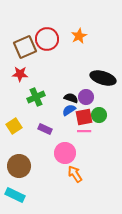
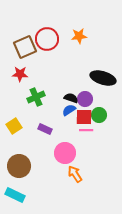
orange star: rotated 21 degrees clockwise
purple circle: moved 1 px left, 2 px down
red square: rotated 12 degrees clockwise
pink line: moved 2 px right, 1 px up
